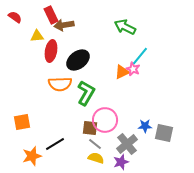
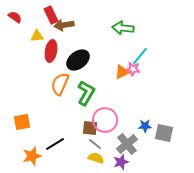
green arrow: moved 2 px left, 1 px down; rotated 20 degrees counterclockwise
pink star: rotated 16 degrees counterclockwise
orange semicircle: rotated 115 degrees clockwise
